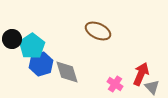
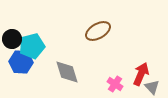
brown ellipse: rotated 55 degrees counterclockwise
cyan pentagon: rotated 20 degrees clockwise
blue hexagon: moved 20 px left, 2 px up; rotated 20 degrees clockwise
